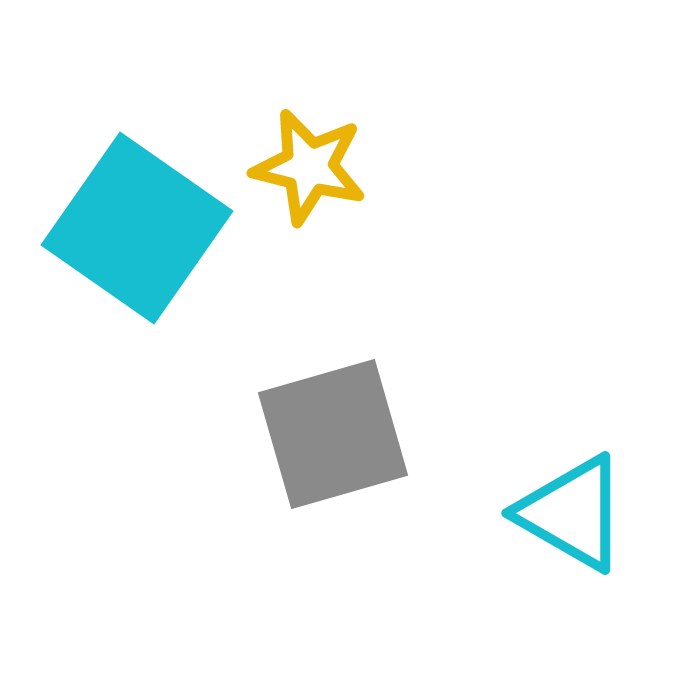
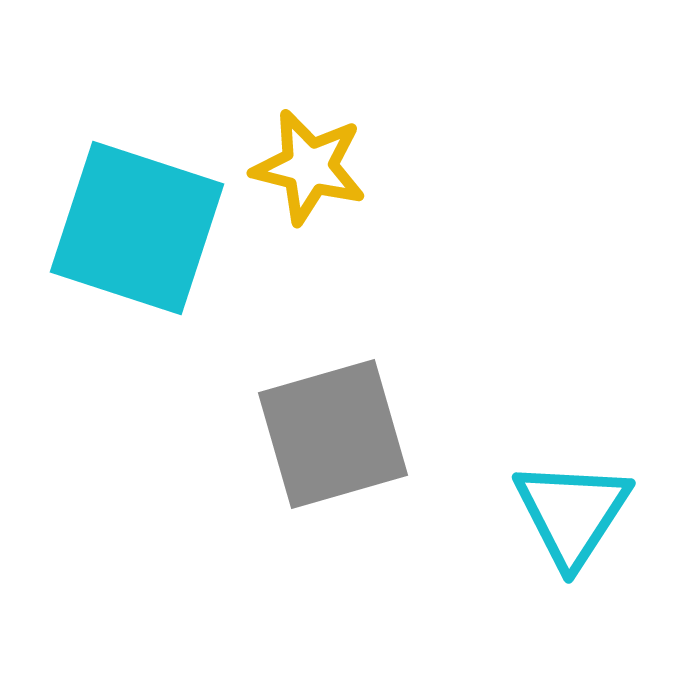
cyan square: rotated 17 degrees counterclockwise
cyan triangle: rotated 33 degrees clockwise
